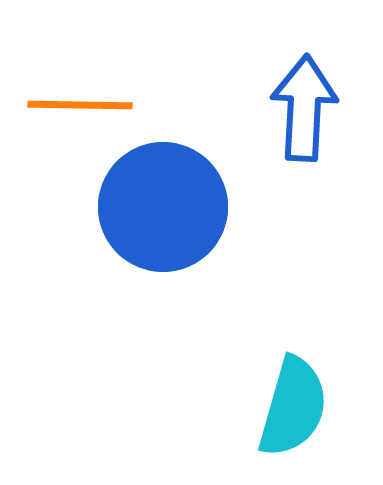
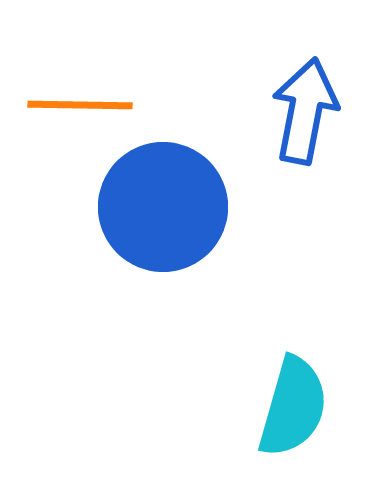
blue arrow: moved 1 px right, 3 px down; rotated 8 degrees clockwise
